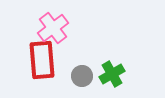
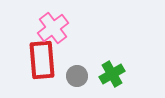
gray circle: moved 5 px left
